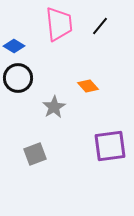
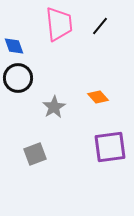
blue diamond: rotated 40 degrees clockwise
orange diamond: moved 10 px right, 11 px down
purple square: moved 1 px down
